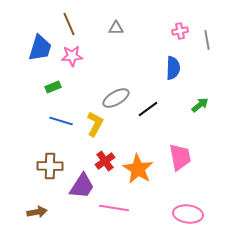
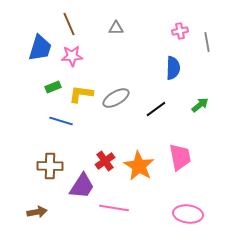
gray line: moved 2 px down
black line: moved 8 px right
yellow L-shape: moved 14 px left, 30 px up; rotated 110 degrees counterclockwise
orange star: moved 1 px right, 3 px up
